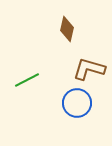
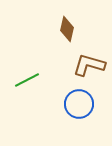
brown L-shape: moved 4 px up
blue circle: moved 2 px right, 1 px down
